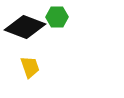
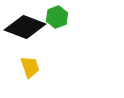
green hexagon: rotated 20 degrees counterclockwise
